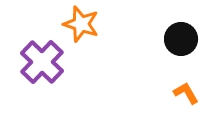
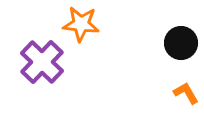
orange star: rotated 12 degrees counterclockwise
black circle: moved 4 px down
